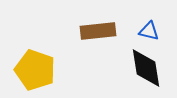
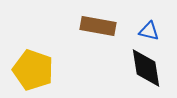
brown rectangle: moved 5 px up; rotated 16 degrees clockwise
yellow pentagon: moved 2 px left
